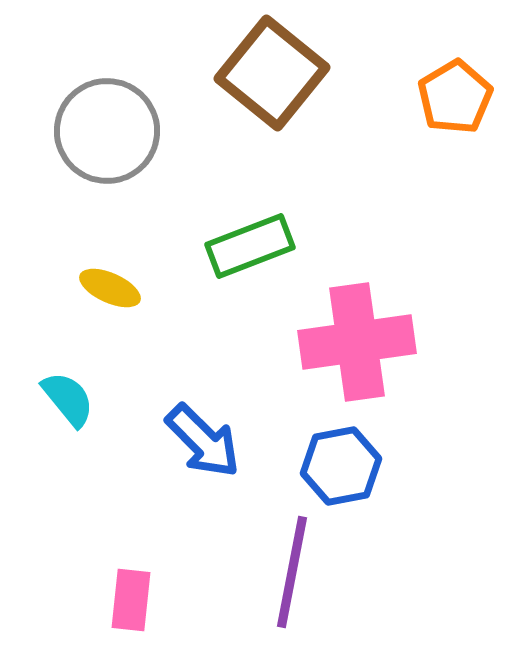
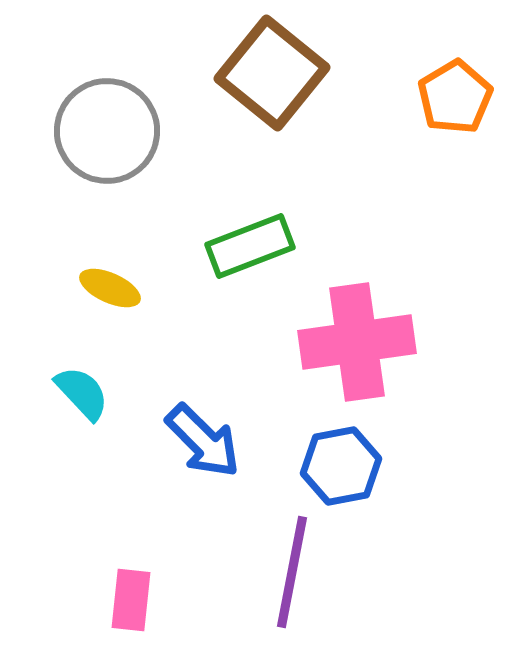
cyan semicircle: moved 14 px right, 6 px up; rotated 4 degrees counterclockwise
